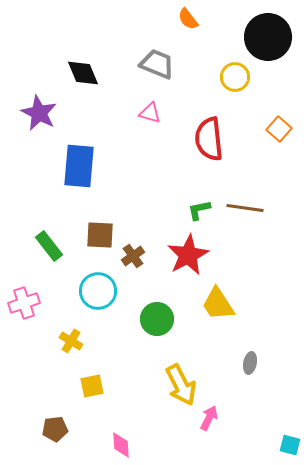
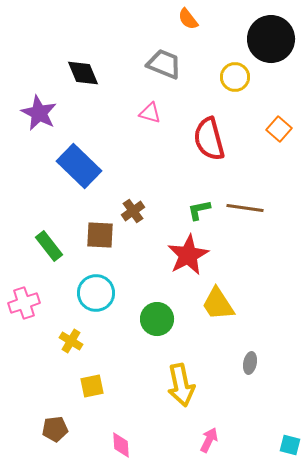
black circle: moved 3 px right, 2 px down
gray trapezoid: moved 7 px right
red semicircle: rotated 9 degrees counterclockwise
blue rectangle: rotated 51 degrees counterclockwise
brown cross: moved 45 px up
cyan circle: moved 2 px left, 2 px down
yellow arrow: rotated 15 degrees clockwise
pink arrow: moved 22 px down
